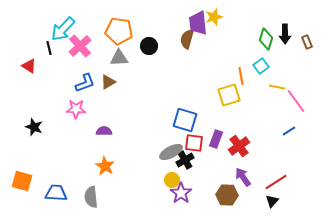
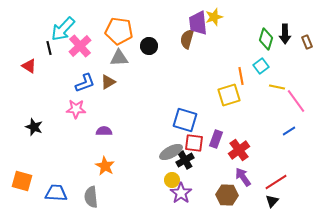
red cross: moved 4 px down
